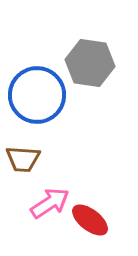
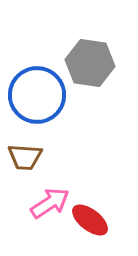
brown trapezoid: moved 2 px right, 2 px up
